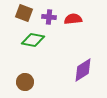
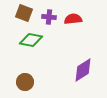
green diamond: moved 2 px left
